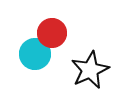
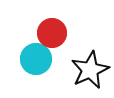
cyan circle: moved 1 px right, 5 px down
